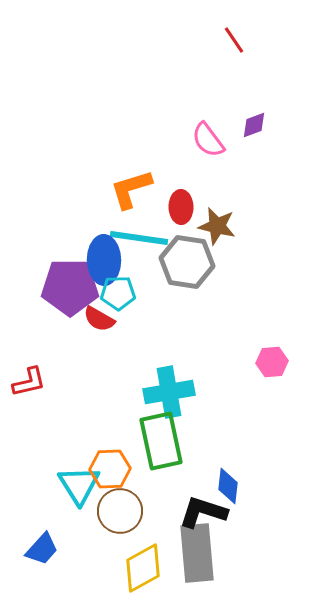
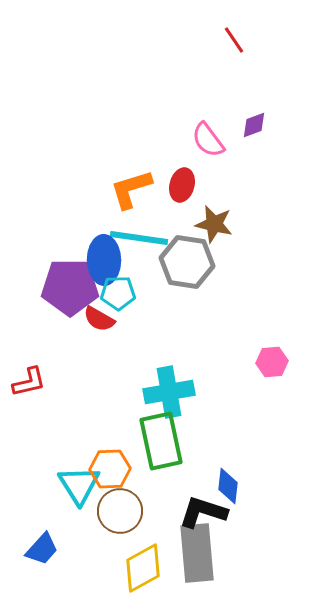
red ellipse: moved 1 px right, 22 px up; rotated 16 degrees clockwise
brown star: moved 3 px left, 2 px up
